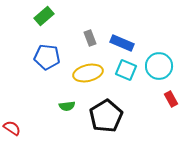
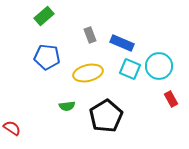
gray rectangle: moved 3 px up
cyan square: moved 4 px right, 1 px up
